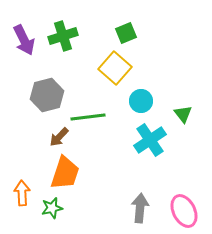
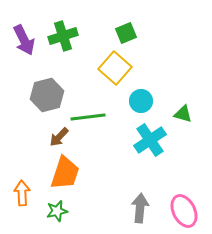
green triangle: rotated 36 degrees counterclockwise
green star: moved 5 px right, 3 px down
